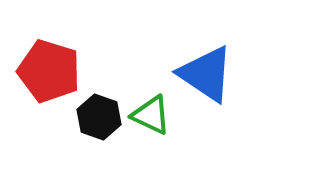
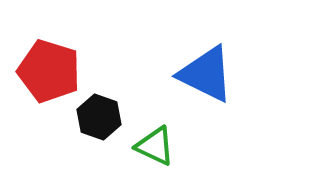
blue triangle: rotated 8 degrees counterclockwise
green triangle: moved 4 px right, 31 px down
